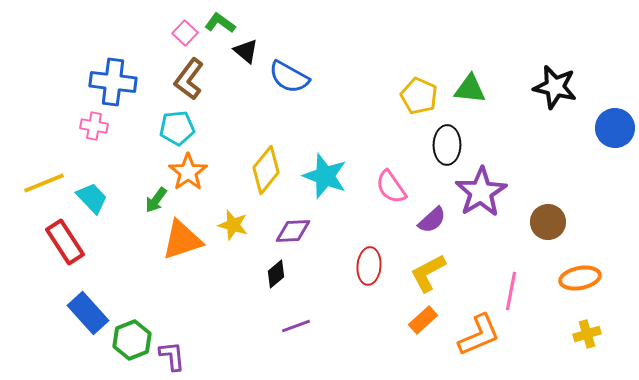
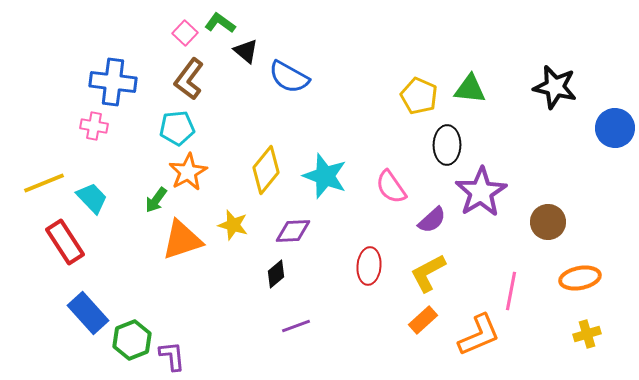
orange star: rotated 6 degrees clockwise
